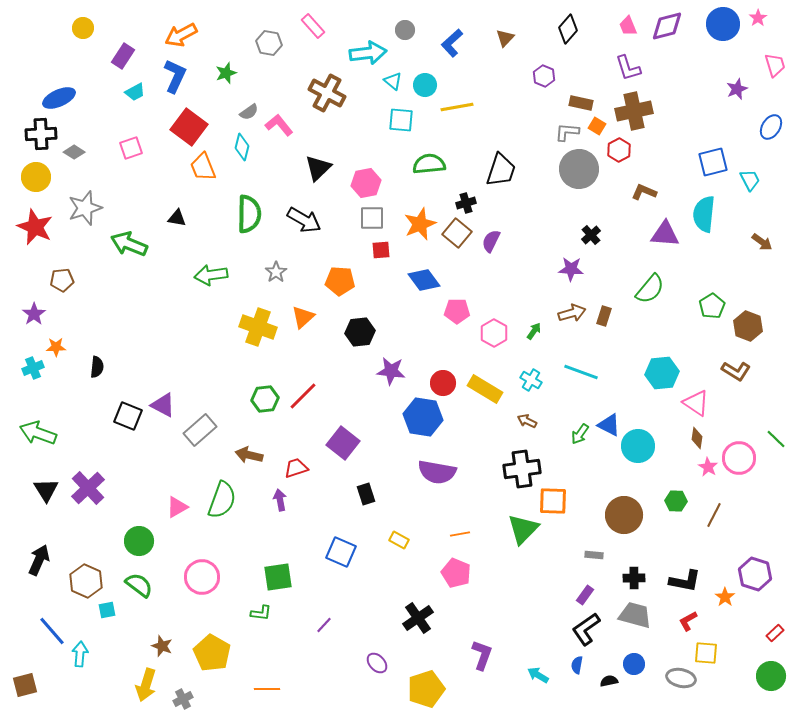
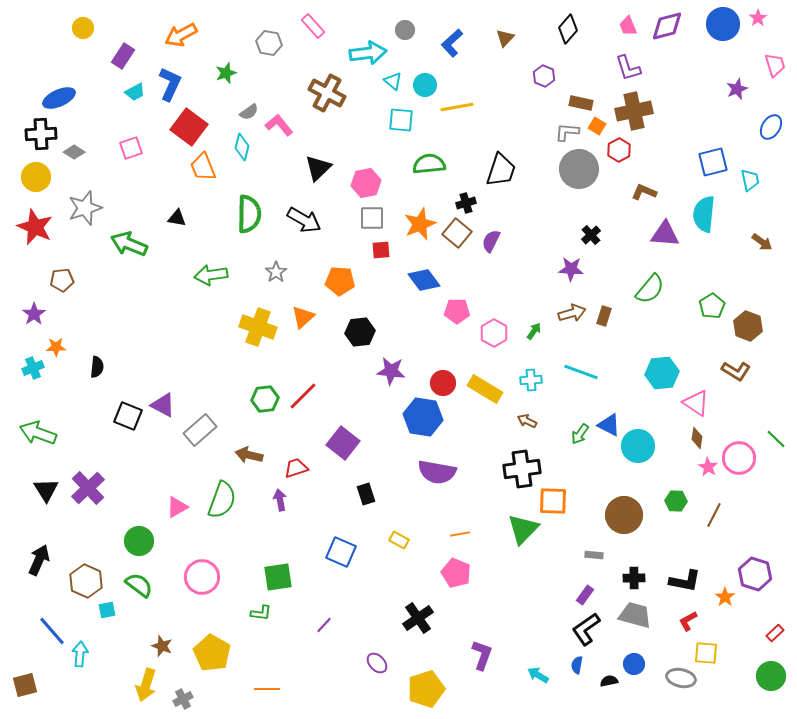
blue L-shape at (175, 76): moved 5 px left, 8 px down
cyan trapezoid at (750, 180): rotated 15 degrees clockwise
cyan cross at (531, 380): rotated 35 degrees counterclockwise
